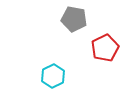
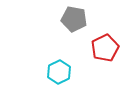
cyan hexagon: moved 6 px right, 4 px up
